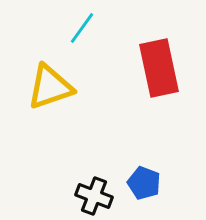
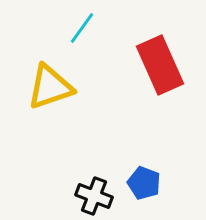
red rectangle: moved 1 px right, 3 px up; rotated 12 degrees counterclockwise
